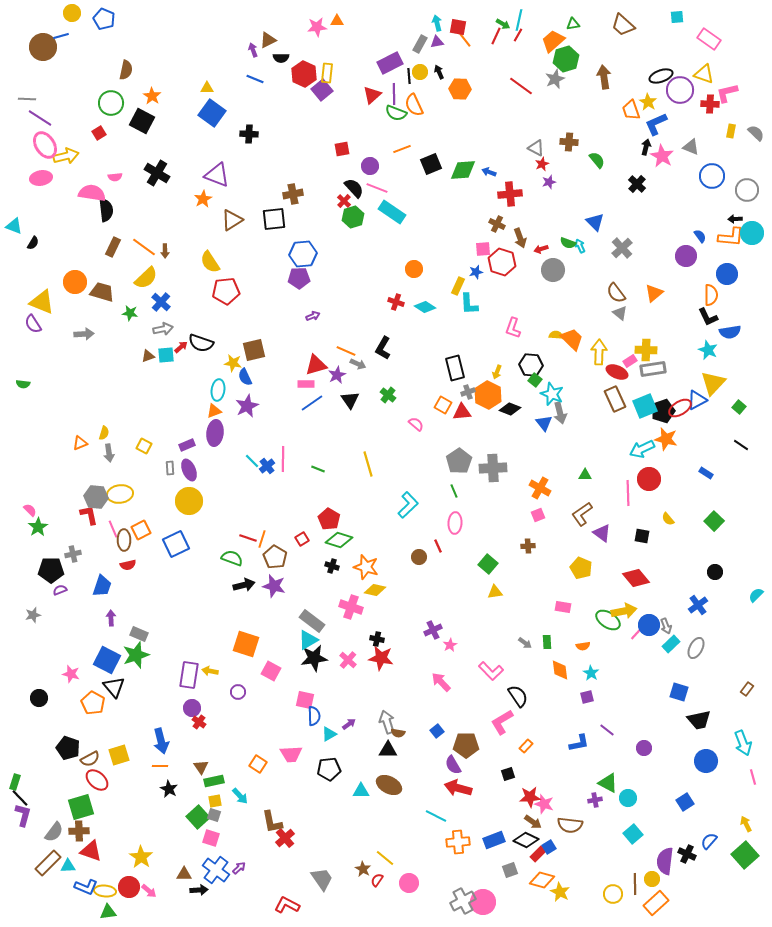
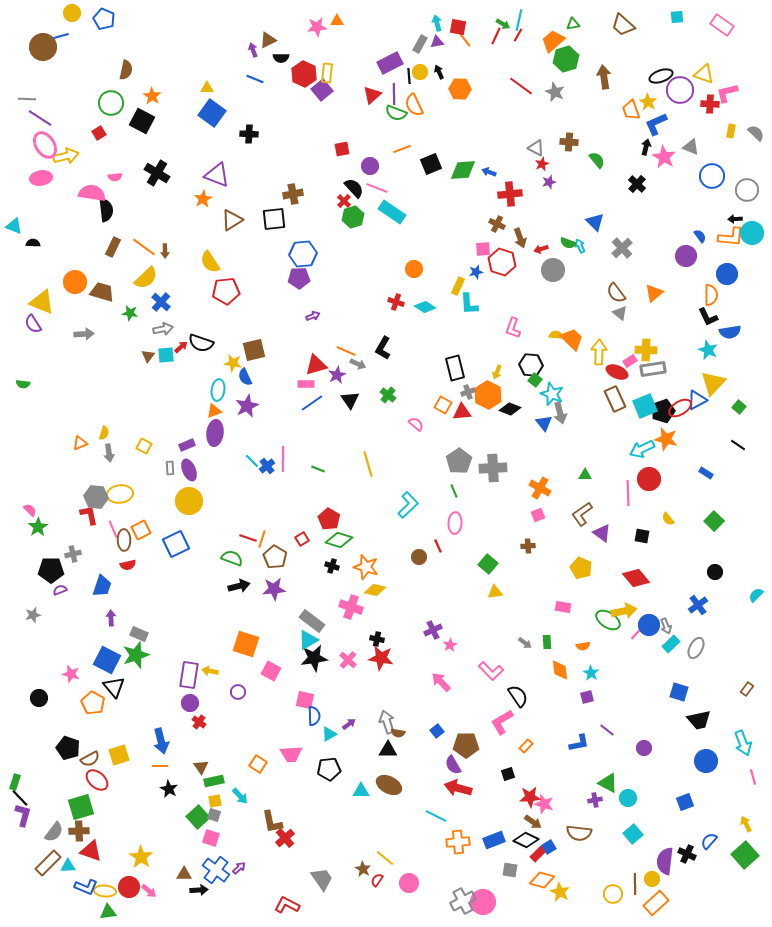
pink rectangle at (709, 39): moved 13 px right, 14 px up
gray star at (555, 79): moved 13 px down; rotated 24 degrees counterclockwise
pink star at (662, 156): moved 2 px right, 1 px down
black semicircle at (33, 243): rotated 120 degrees counterclockwise
brown triangle at (148, 356): rotated 32 degrees counterclockwise
black line at (741, 445): moved 3 px left
black arrow at (244, 585): moved 5 px left, 1 px down
purple star at (274, 586): moved 3 px down; rotated 20 degrees counterclockwise
purple circle at (192, 708): moved 2 px left, 5 px up
blue square at (685, 802): rotated 12 degrees clockwise
brown semicircle at (570, 825): moved 9 px right, 8 px down
gray square at (510, 870): rotated 28 degrees clockwise
